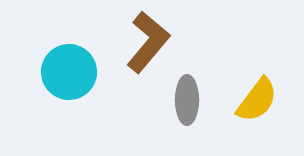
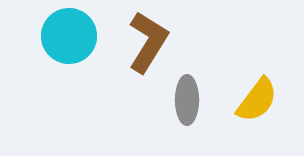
brown L-shape: rotated 8 degrees counterclockwise
cyan circle: moved 36 px up
